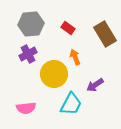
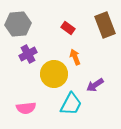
gray hexagon: moved 13 px left
brown rectangle: moved 9 px up; rotated 10 degrees clockwise
